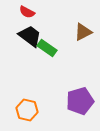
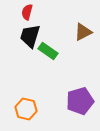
red semicircle: rotated 77 degrees clockwise
black trapezoid: rotated 110 degrees counterclockwise
green rectangle: moved 1 px right, 3 px down
orange hexagon: moved 1 px left, 1 px up
